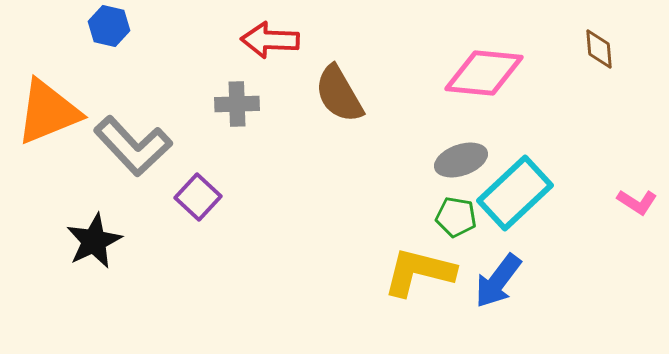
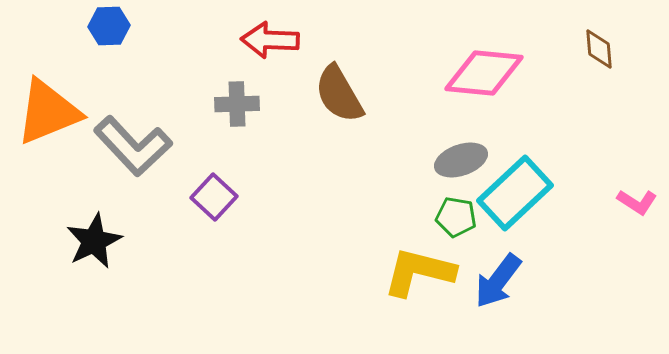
blue hexagon: rotated 15 degrees counterclockwise
purple square: moved 16 px right
